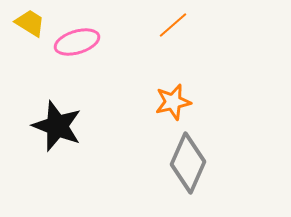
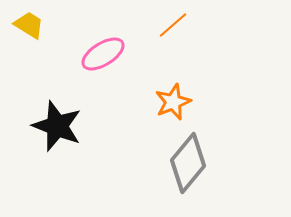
yellow trapezoid: moved 1 px left, 2 px down
pink ellipse: moved 26 px right, 12 px down; rotated 15 degrees counterclockwise
orange star: rotated 9 degrees counterclockwise
gray diamond: rotated 16 degrees clockwise
